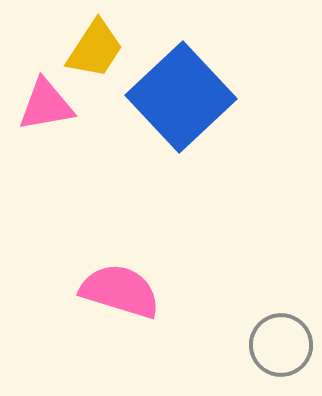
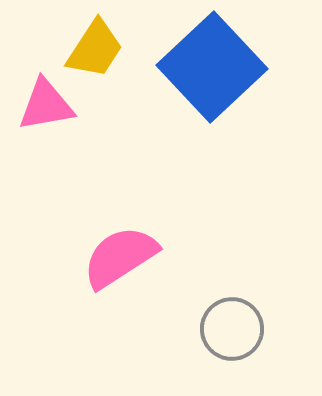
blue square: moved 31 px right, 30 px up
pink semicircle: moved 34 px up; rotated 50 degrees counterclockwise
gray circle: moved 49 px left, 16 px up
